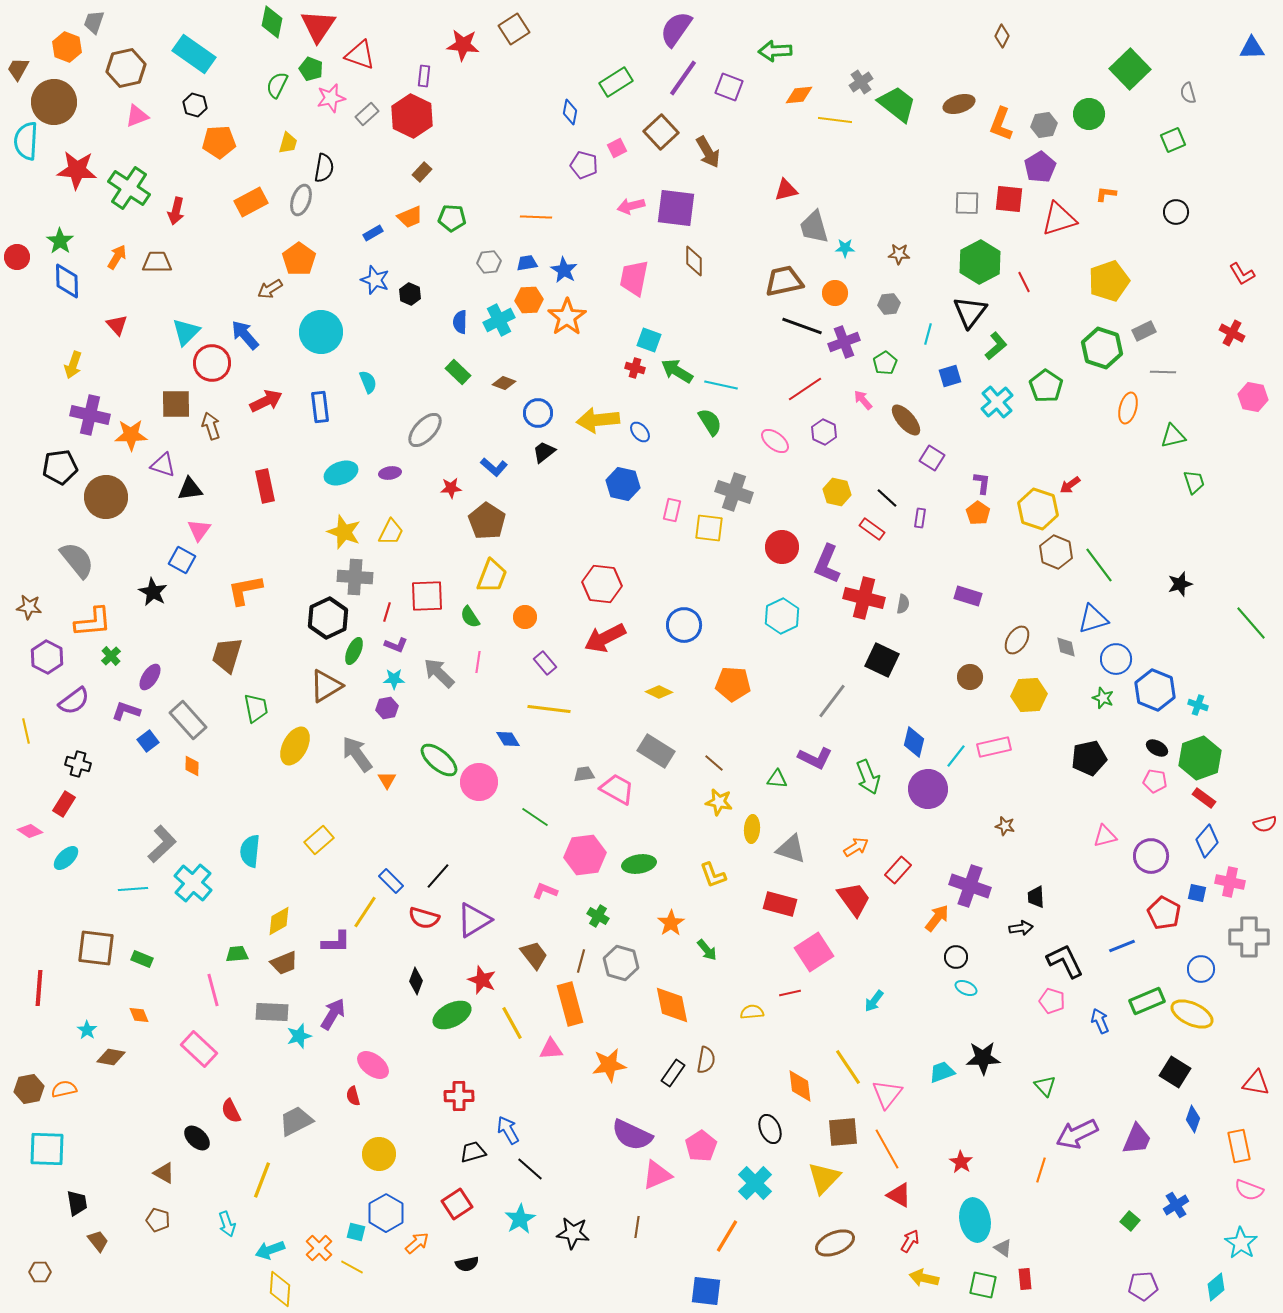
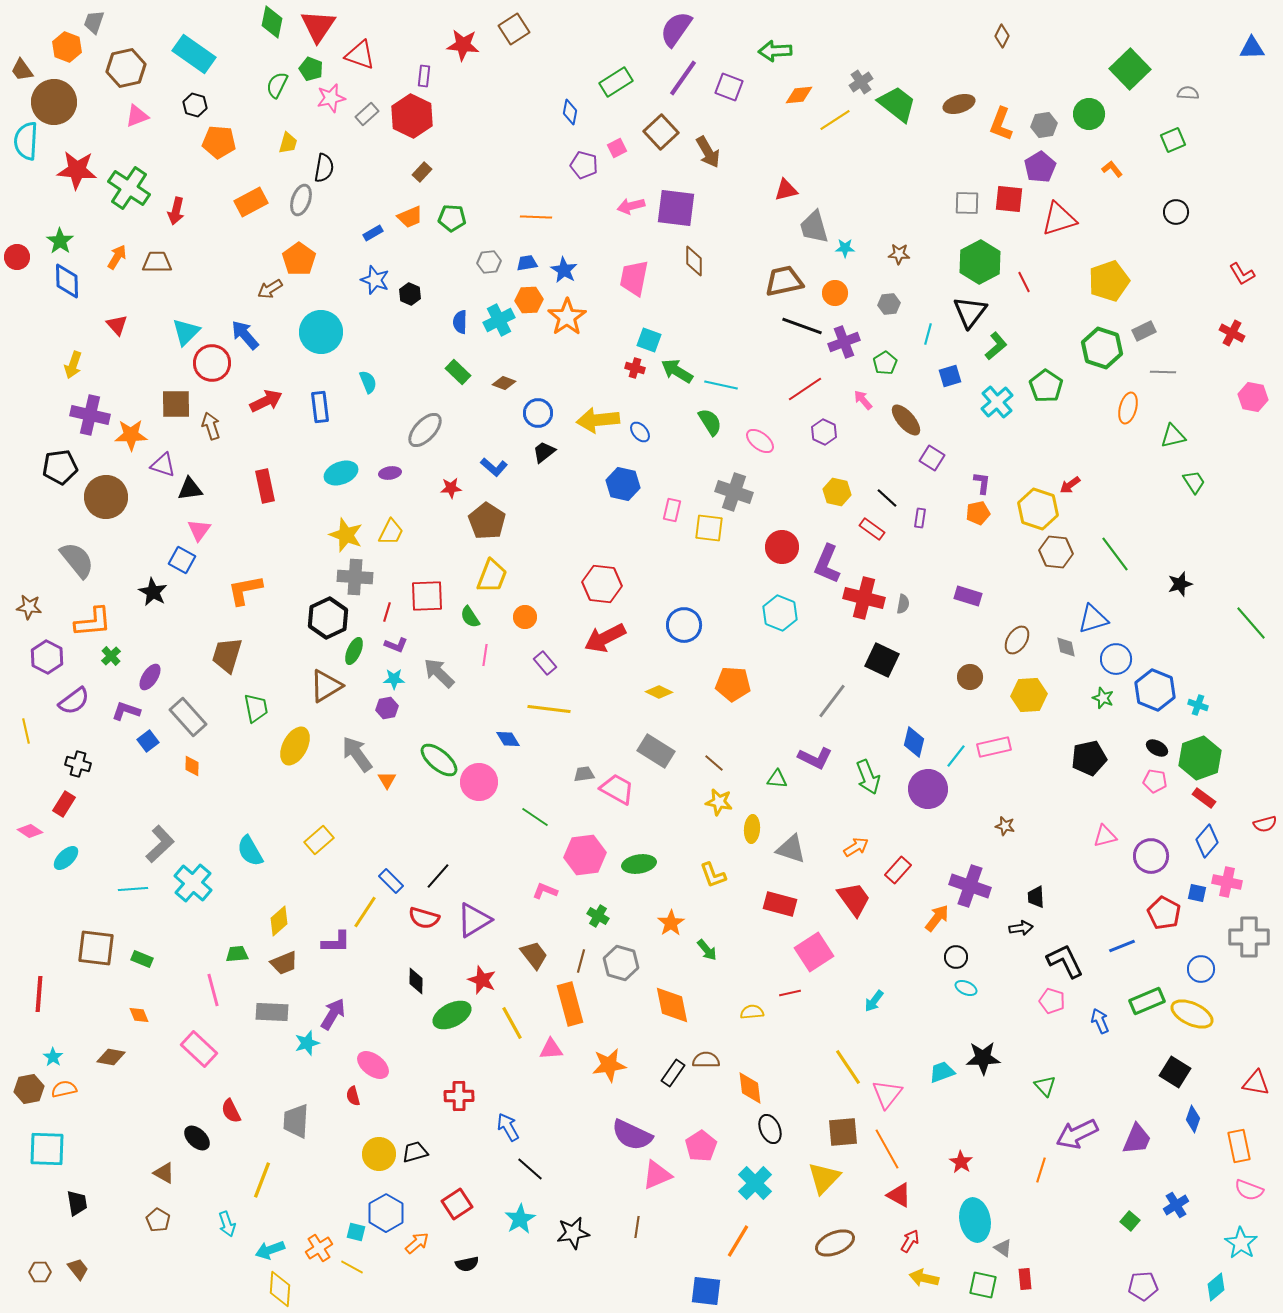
brown trapezoid at (18, 69): moved 4 px right, 1 px down; rotated 65 degrees counterclockwise
gray semicircle at (1188, 93): rotated 110 degrees clockwise
yellow line at (835, 120): rotated 40 degrees counterclockwise
orange pentagon at (219, 142): rotated 8 degrees clockwise
orange L-shape at (1106, 194): moved 6 px right, 25 px up; rotated 45 degrees clockwise
pink ellipse at (775, 441): moved 15 px left
green trapezoid at (1194, 482): rotated 15 degrees counterclockwise
orange pentagon at (978, 513): rotated 25 degrees clockwise
yellow star at (344, 532): moved 2 px right, 3 px down
brown hexagon at (1056, 552): rotated 16 degrees counterclockwise
green line at (1099, 565): moved 16 px right, 11 px up
cyan hexagon at (782, 616): moved 2 px left, 3 px up; rotated 12 degrees counterclockwise
pink line at (478, 662): moved 7 px right, 7 px up
gray rectangle at (188, 720): moved 3 px up
gray L-shape at (162, 844): moved 2 px left
cyan semicircle at (250, 851): rotated 36 degrees counterclockwise
pink cross at (1230, 882): moved 3 px left
yellow diamond at (279, 921): rotated 12 degrees counterclockwise
black diamond at (416, 981): rotated 20 degrees counterclockwise
red line at (39, 988): moved 6 px down
cyan star at (87, 1030): moved 34 px left, 27 px down
cyan star at (299, 1036): moved 8 px right, 7 px down
brown semicircle at (706, 1060): rotated 100 degrees counterclockwise
orange diamond at (800, 1086): moved 50 px left, 2 px down
gray trapezoid at (296, 1121): rotated 60 degrees counterclockwise
blue arrow at (508, 1130): moved 3 px up
black trapezoid at (473, 1152): moved 58 px left
brown pentagon at (158, 1220): rotated 15 degrees clockwise
black star at (573, 1233): rotated 16 degrees counterclockwise
orange line at (727, 1236): moved 11 px right, 5 px down
brown trapezoid at (98, 1241): moved 20 px left, 28 px down
orange cross at (319, 1248): rotated 12 degrees clockwise
